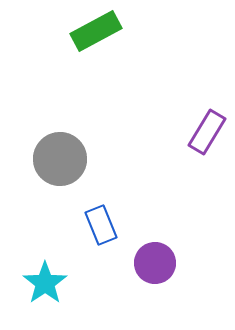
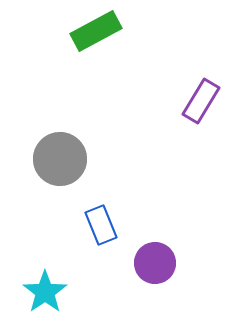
purple rectangle: moved 6 px left, 31 px up
cyan star: moved 9 px down
